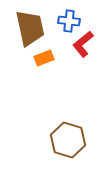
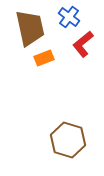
blue cross: moved 4 px up; rotated 30 degrees clockwise
